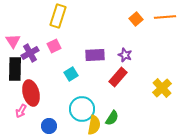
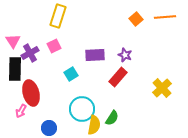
blue circle: moved 2 px down
